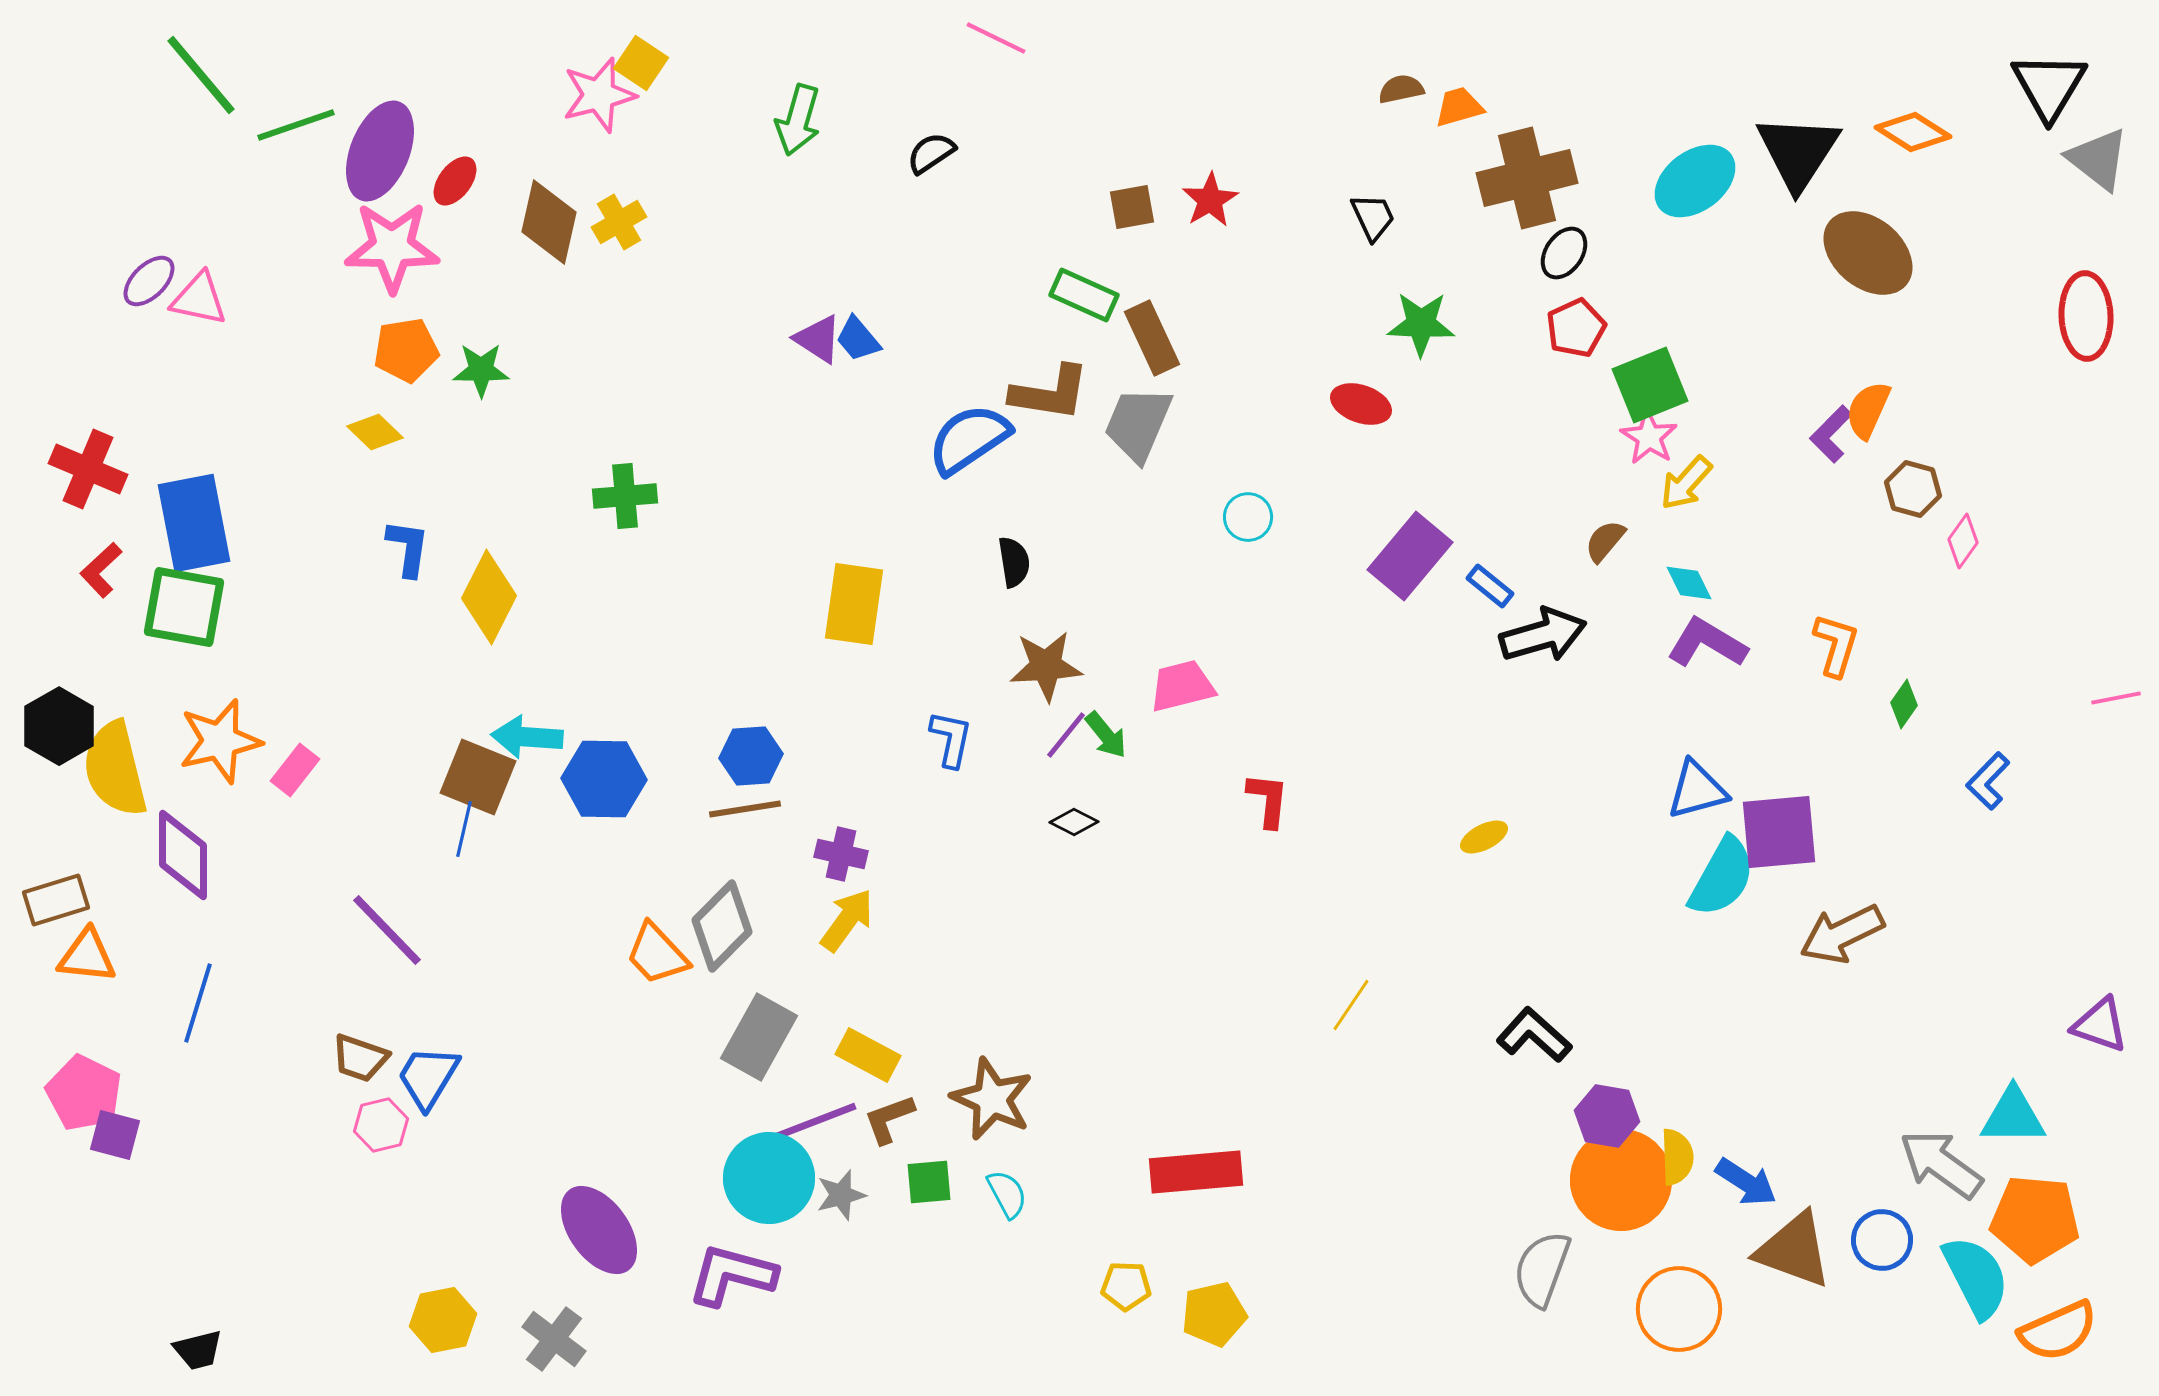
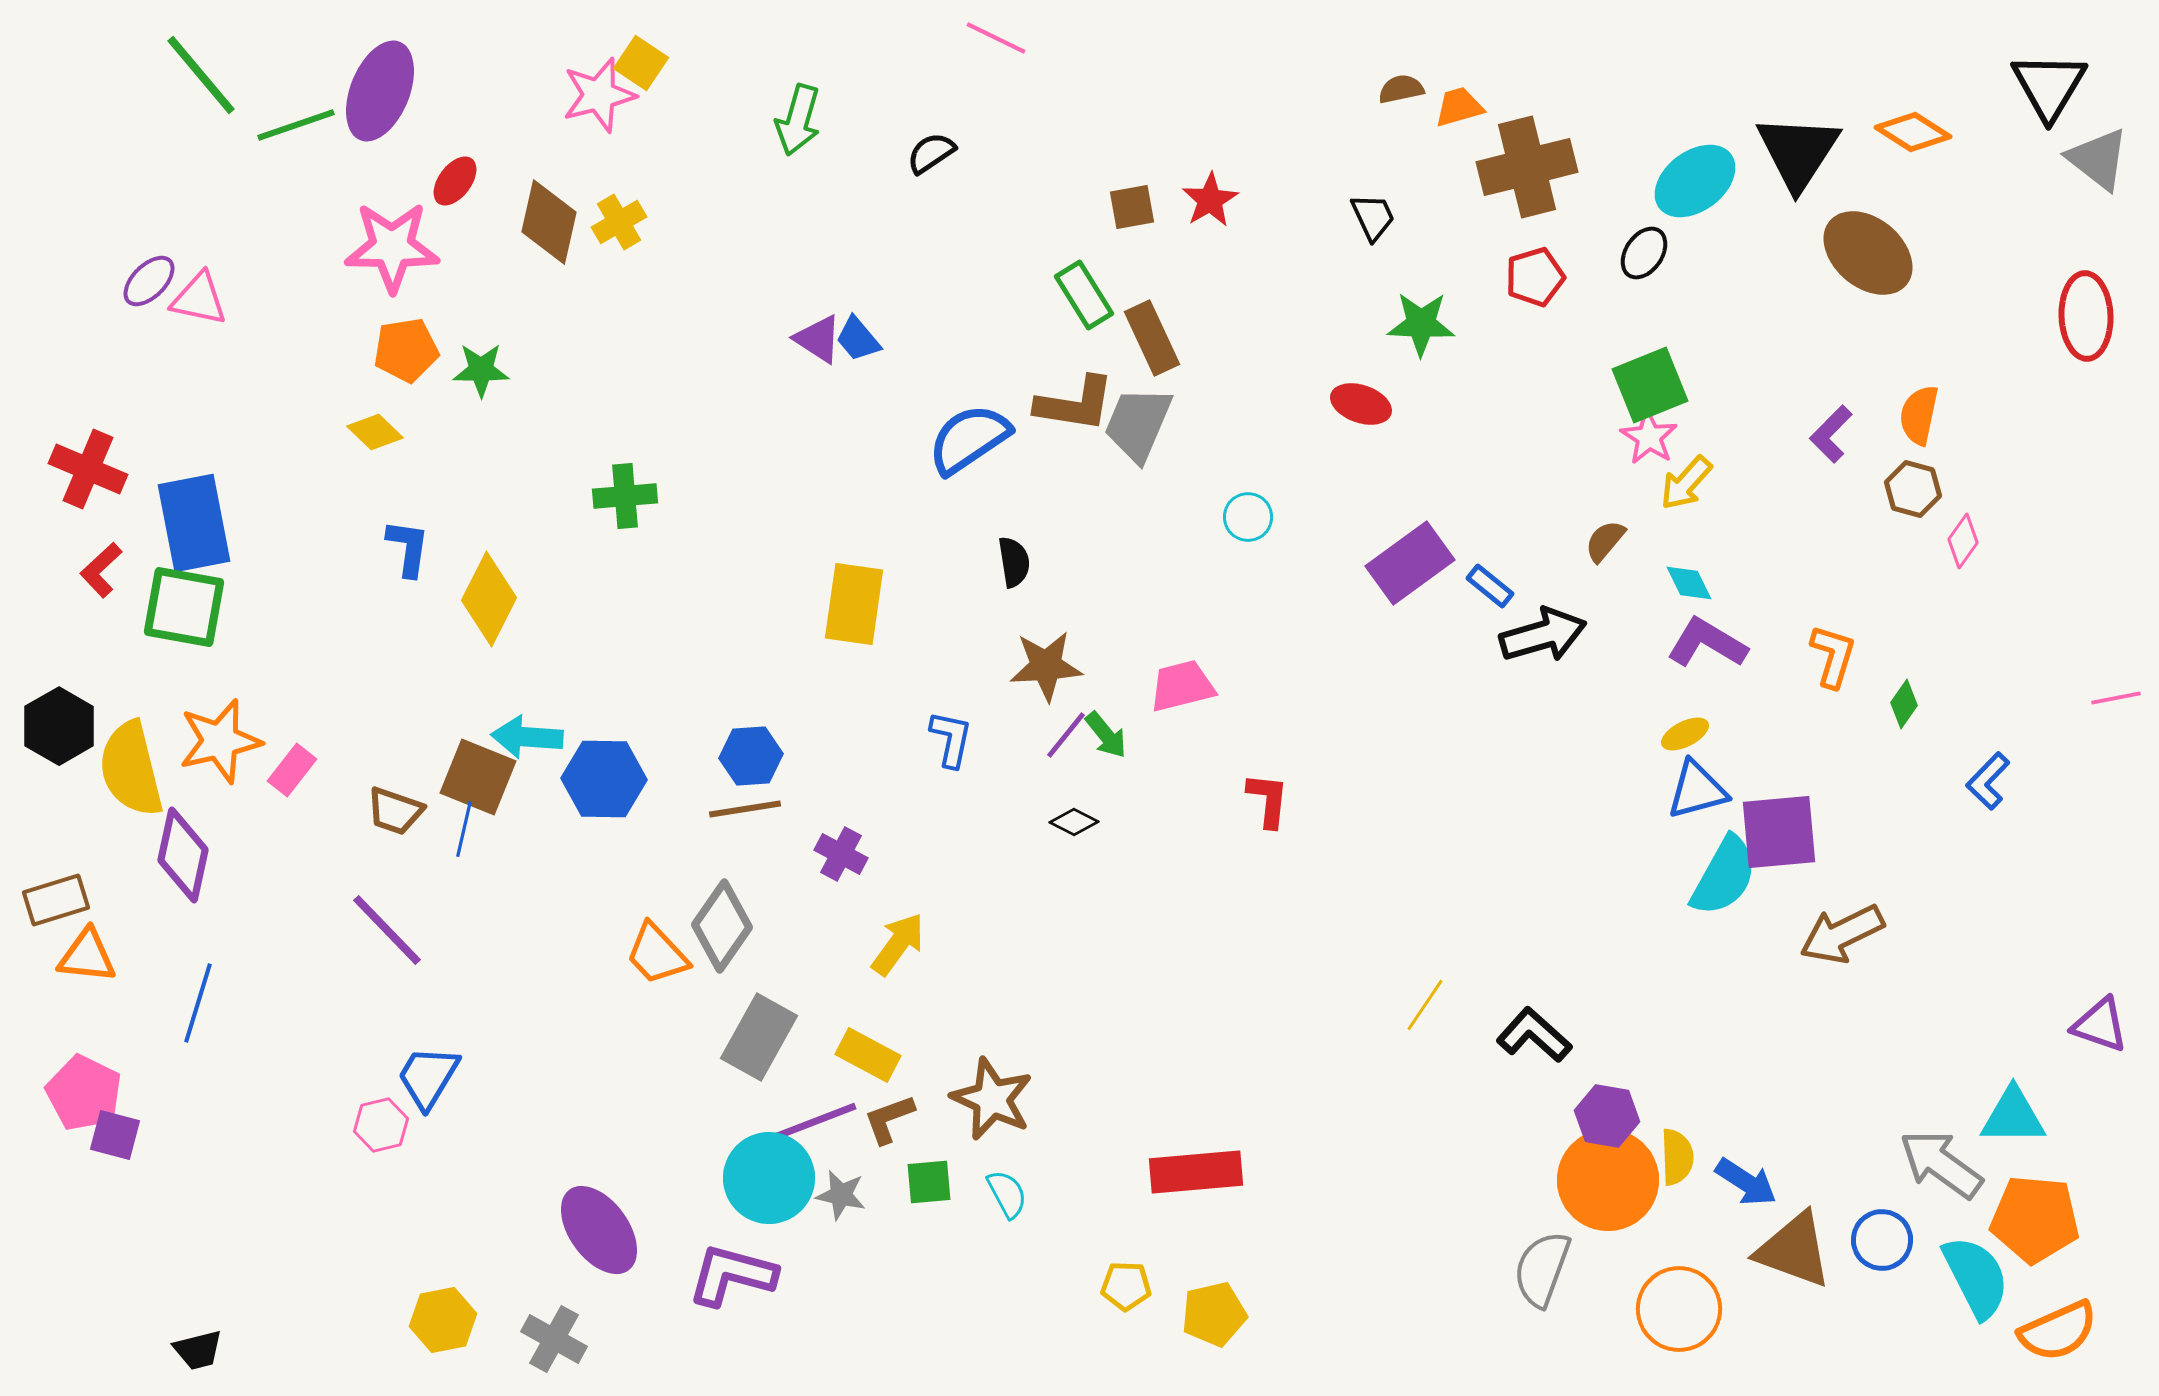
purple ellipse at (380, 151): moved 60 px up
brown cross at (1527, 178): moved 11 px up
black ellipse at (1564, 253): moved 80 px right
green rectangle at (1084, 295): rotated 34 degrees clockwise
red pentagon at (1576, 328): moved 41 px left, 51 px up; rotated 8 degrees clockwise
brown L-shape at (1050, 393): moved 25 px right, 11 px down
orange semicircle at (1868, 410): moved 51 px right, 5 px down; rotated 12 degrees counterclockwise
purple rectangle at (1410, 556): moved 7 px down; rotated 14 degrees clockwise
yellow diamond at (489, 597): moved 2 px down
orange L-shape at (1836, 645): moved 3 px left, 11 px down
yellow semicircle at (115, 769): moved 16 px right
pink rectangle at (295, 770): moved 3 px left
yellow ellipse at (1484, 837): moved 201 px right, 103 px up
purple cross at (841, 854): rotated 15 degrees clockwise
purple diamond at (183, 855): rotated 12 degrees clockwise
cyan semicircle at (1722, 877): moved 2 px right, 1 px up
yellow arrow at (847, 920): moved 51 px right, 24 px down
gray diamond at (722, 926): rotated 10 degrees counterclockwise
yellow line at (1351, 1005): moved 74 px right
brown trapezoid at (360, 1058): moved 35 px right, 247 px up
orange circle at (1621, 1180): moved 13 px left
gray star at (841, 1195): rotated 27 degrees clockwise
gray cross at (554, 1339): rotated 8 degrees counterclockwise
